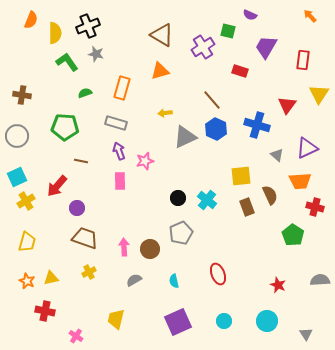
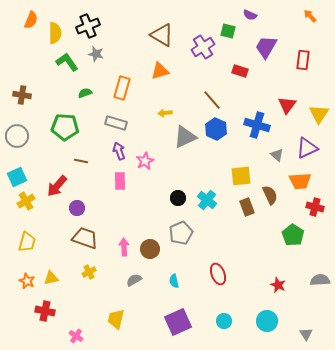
yellow triangle at (319, 94): moved 20 px down
pink star at (145, 161): rotated 12 degrees counterclockwise
